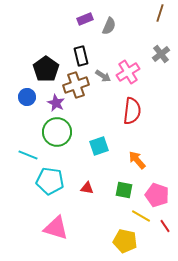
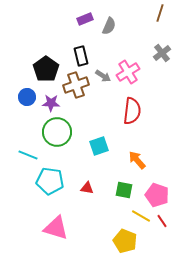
gray cross: moved 1 px right, 1 px up
purple star: moved 5 px left; rotated 24 degrees counterclockwise
red line: moved 3 px left, 5 px up
yellow pentagon: rotated 10 degrees clockwise
